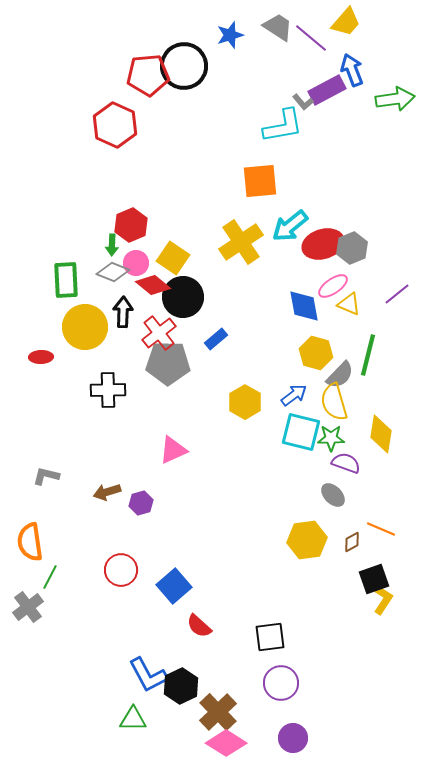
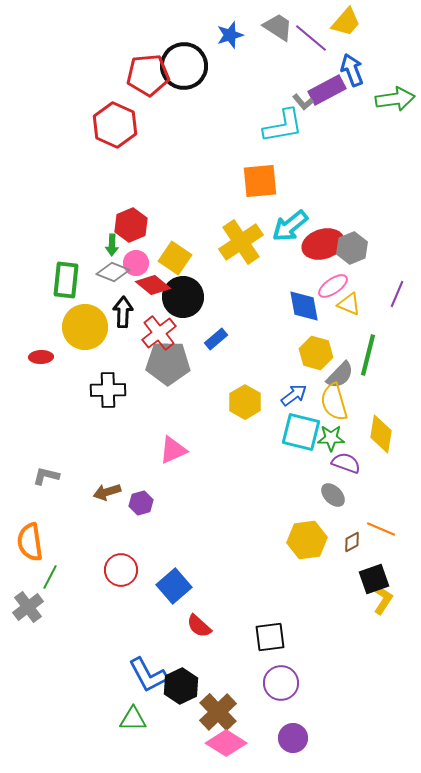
yellow square at (173, 258): moved 2 px right
green rectangle at (66, 280): rotated 9 degrees clockwise
purple line at (397, 294): rotated 28 degrees counterclockwise
